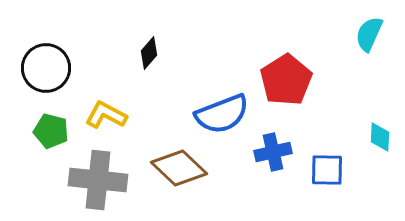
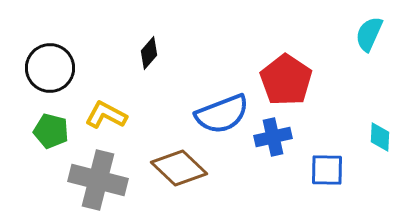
black circle: moved 4 px right
red pentagon: rotated 6 degrees counterclockwise
blue cross: moved 15 px up
gray cross: rotated 8 degrees clockwise
